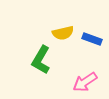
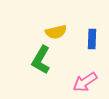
yellow semicircle: moved 7 px left, 1 px up
blue rectangle: rotated 72 degrees clockwise
